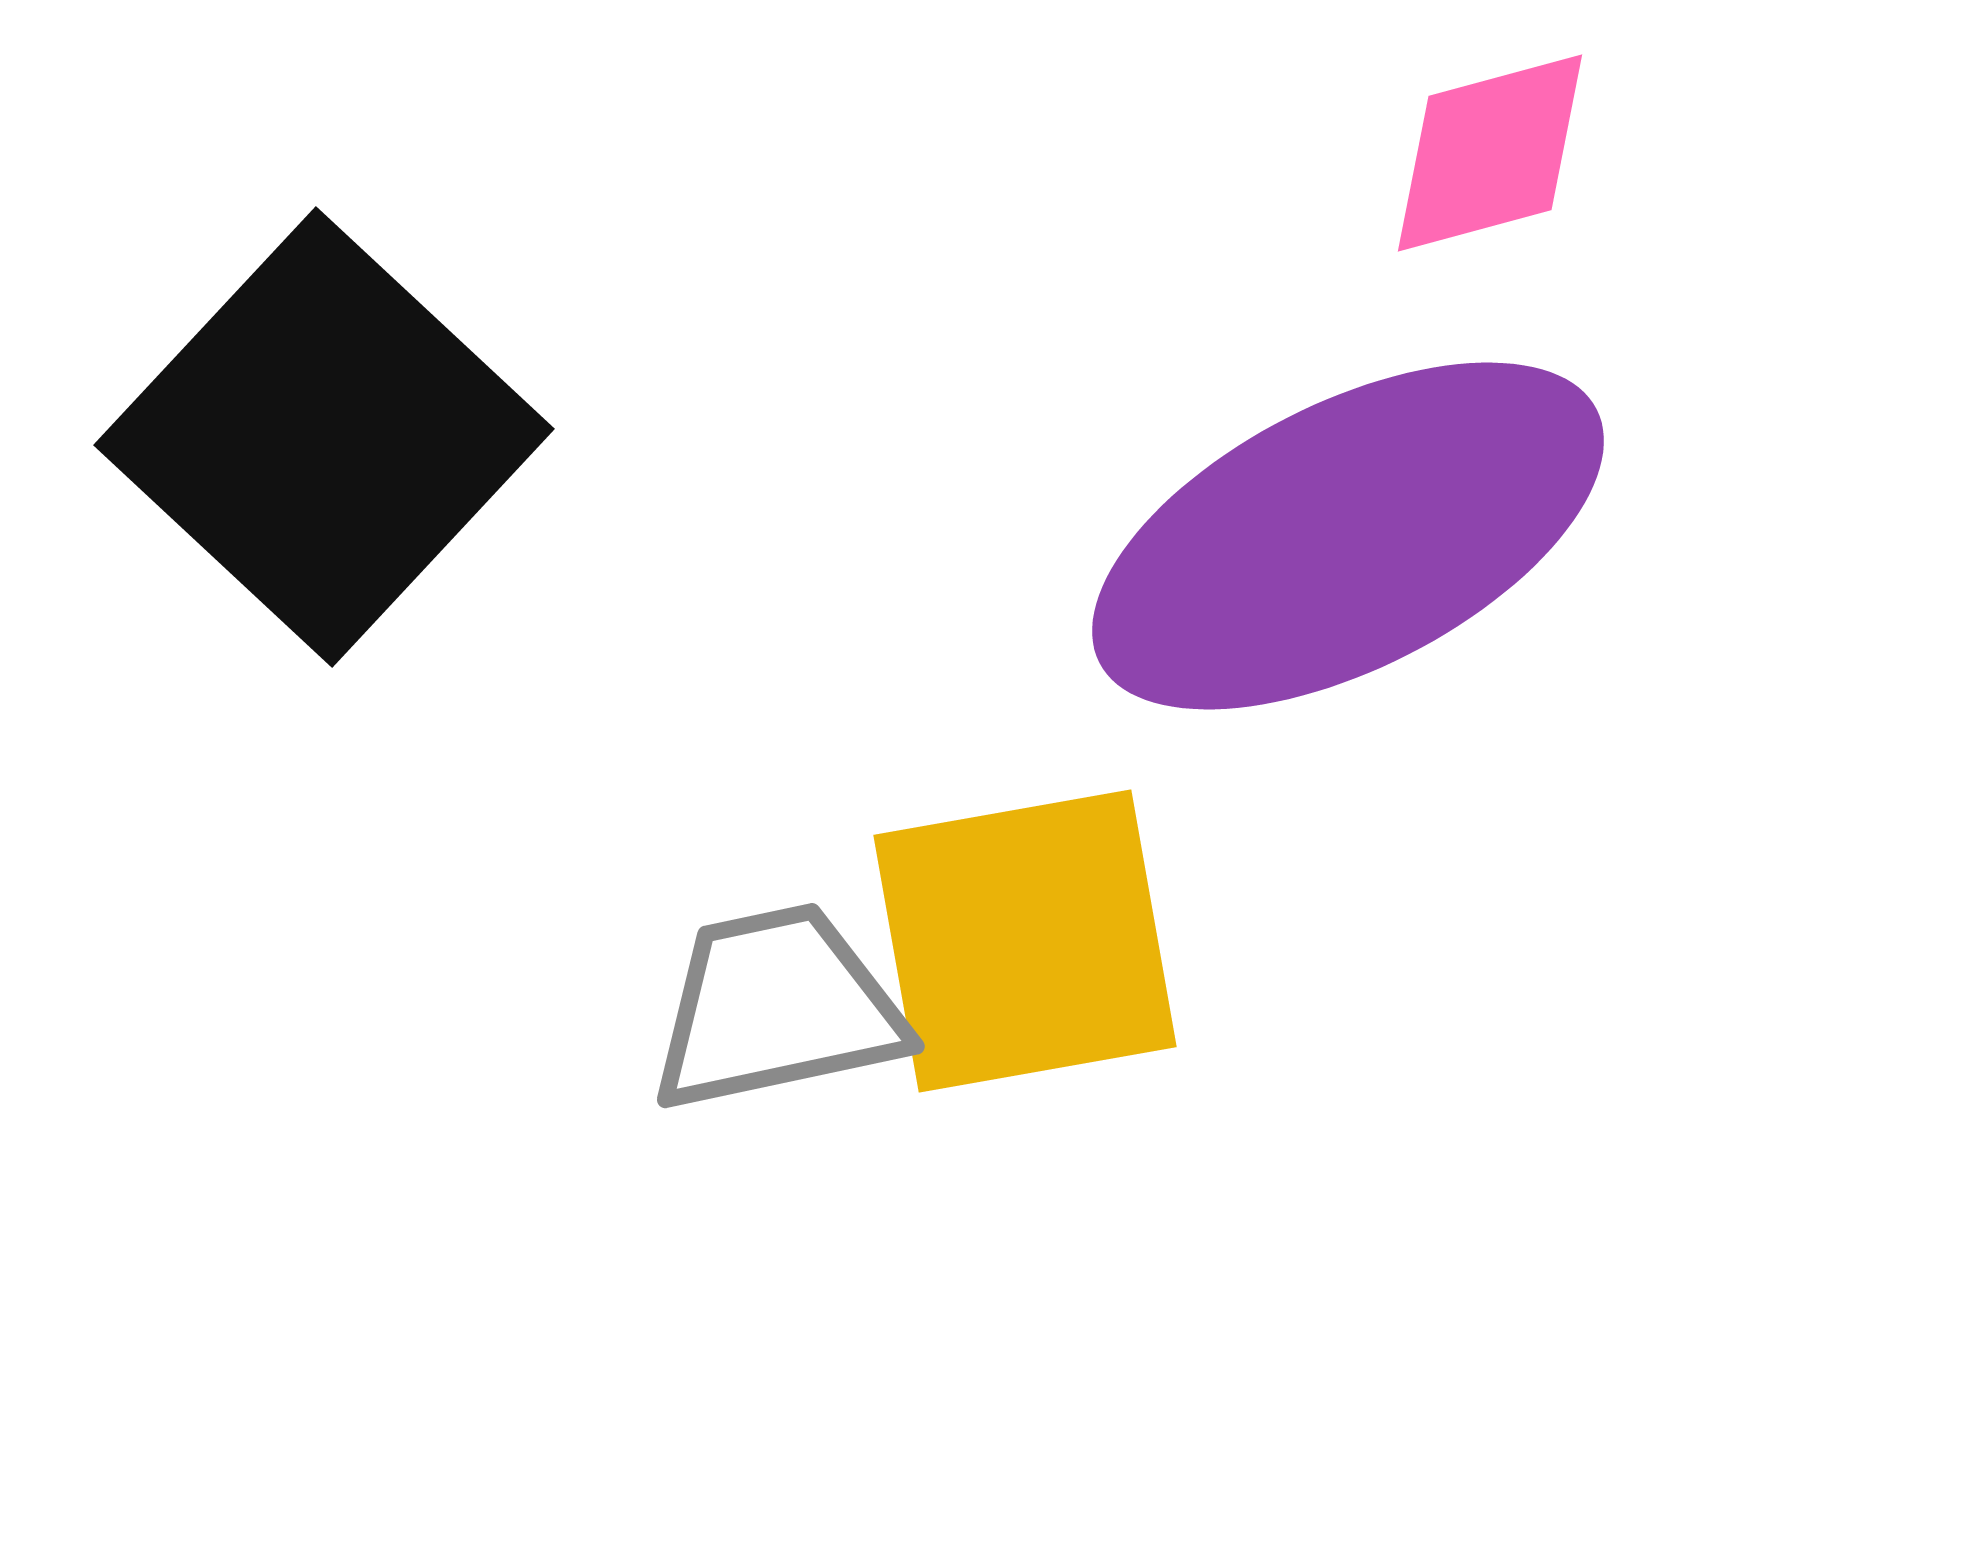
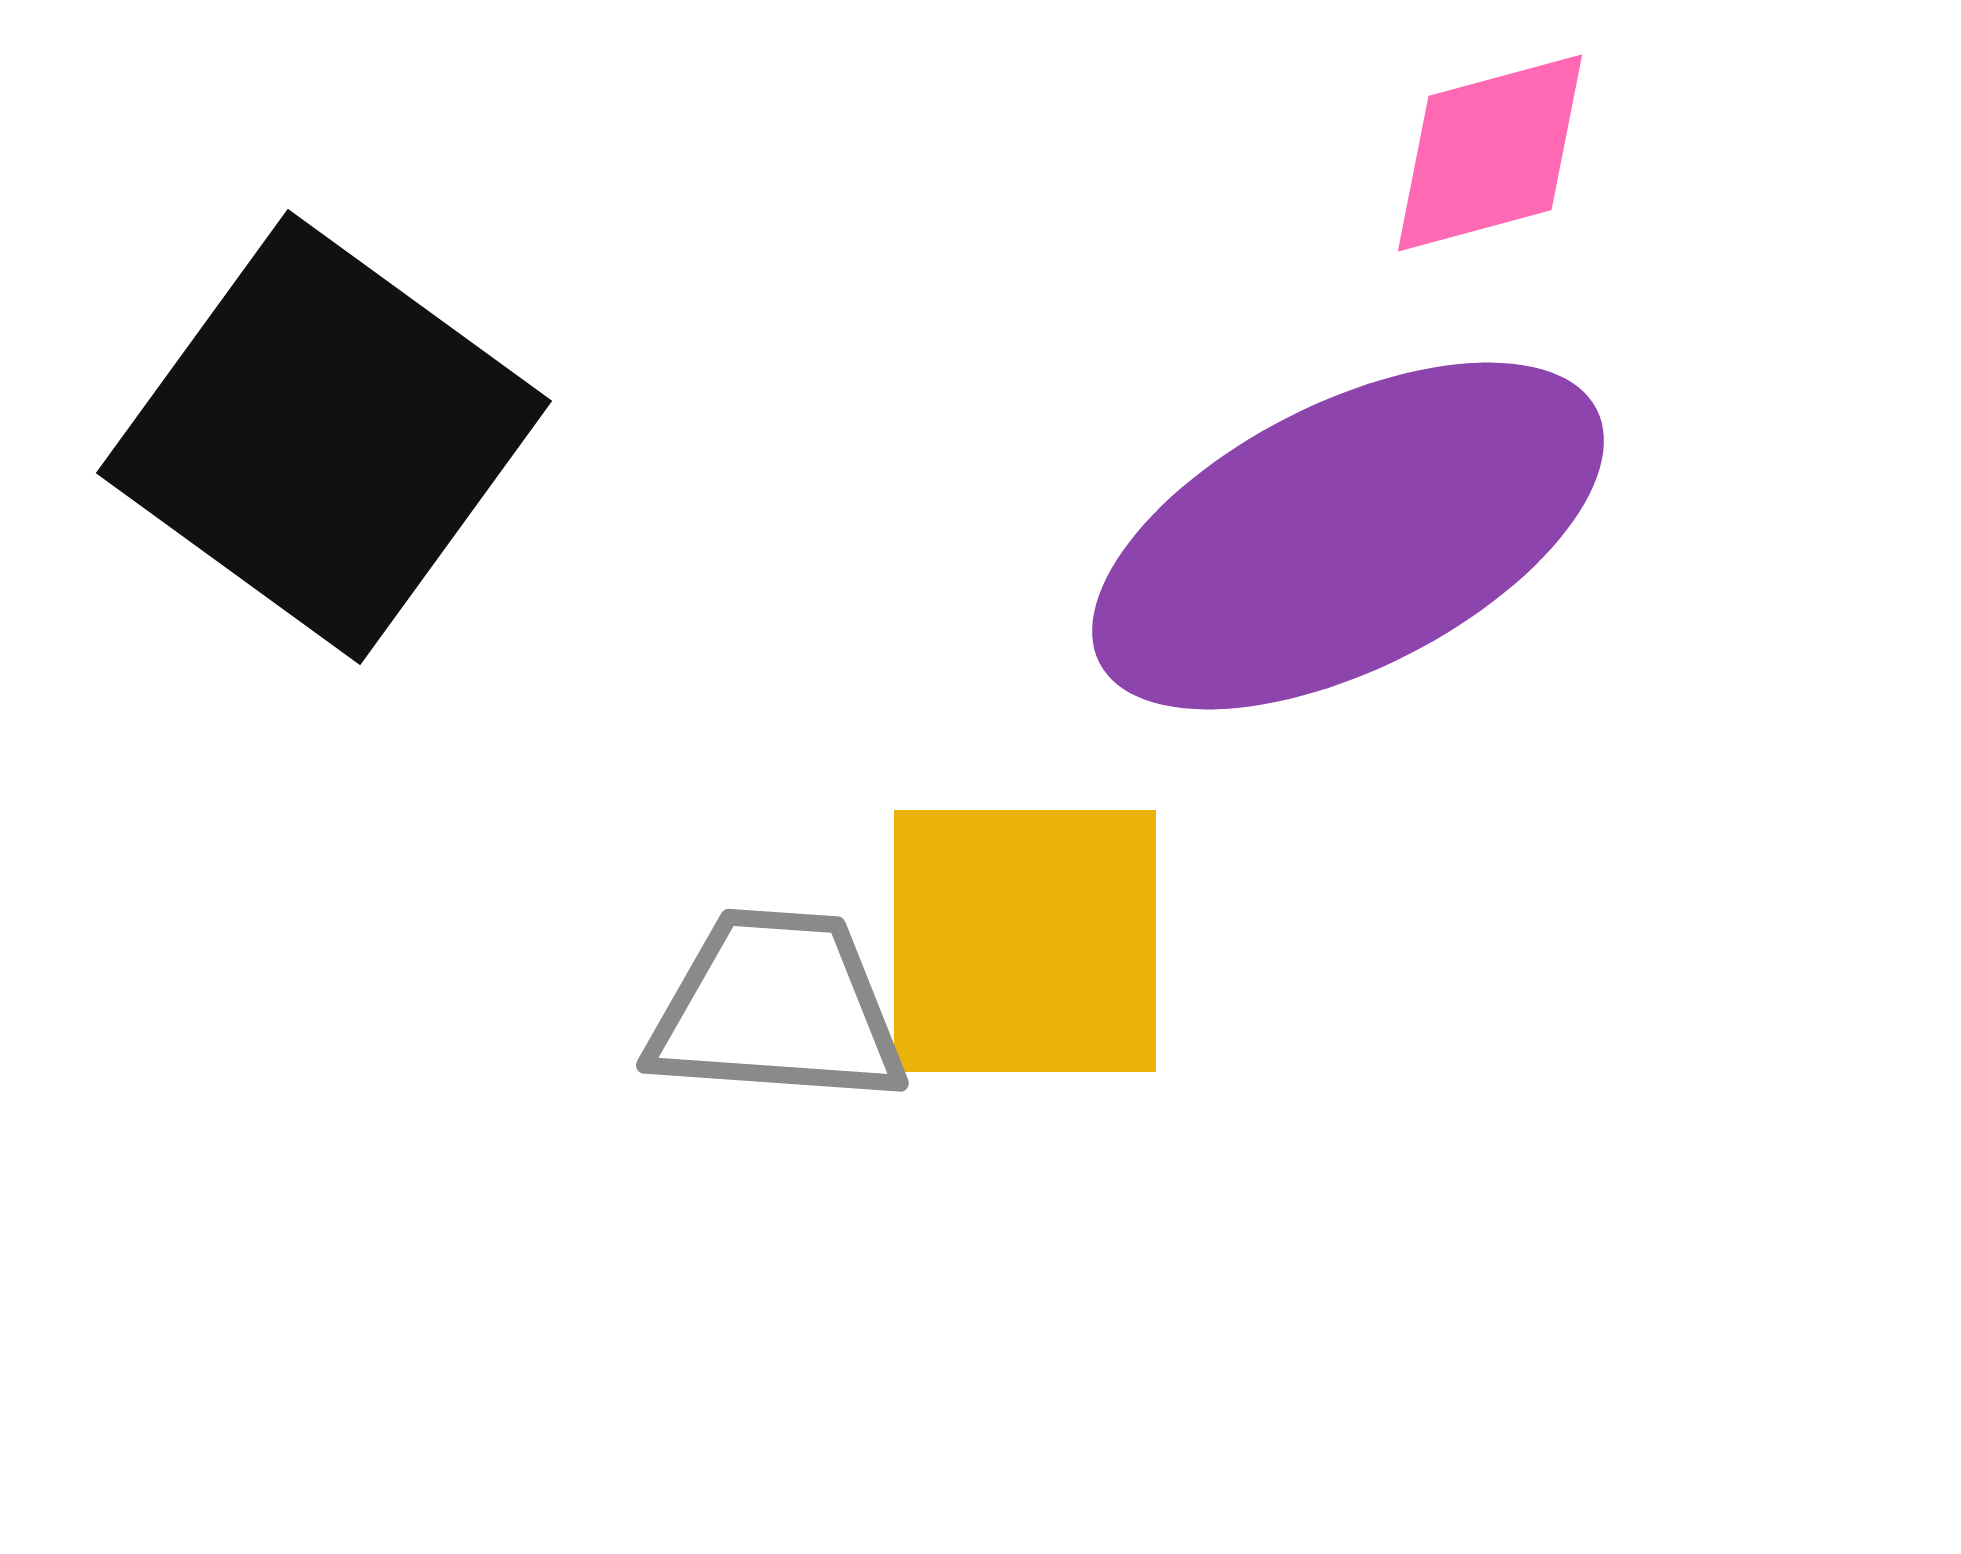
black square: rotated 7 degrees counterclockwise
yellow square: rotated 10 degrees clockwise
gray trapezoid: rotated 16 degrees clockwise
